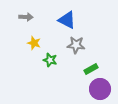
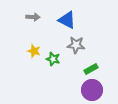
gray arrow: moved 7 px right
yellow star: moved 8 px down
green star: moved 3 px right, 1 px up
purple circle: moved 8 px left, 1 px down
